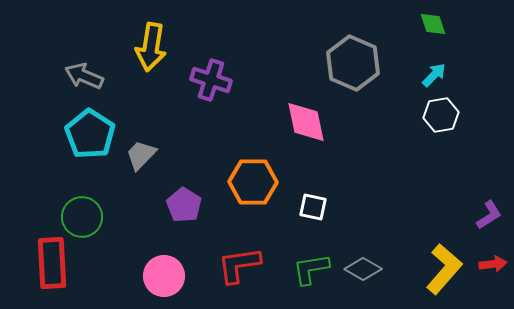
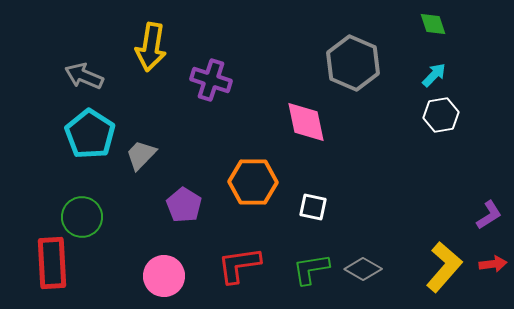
yellow L-shape: moved 2 px up
